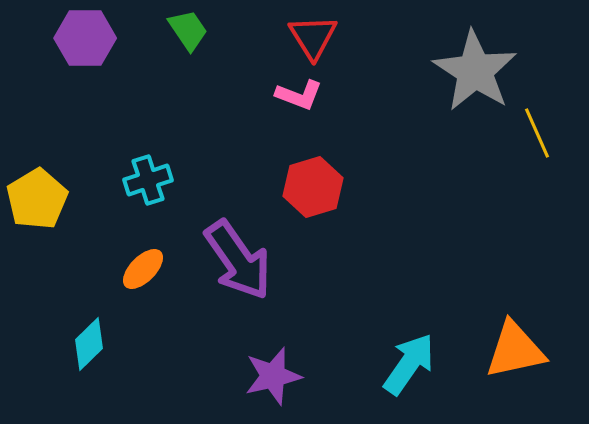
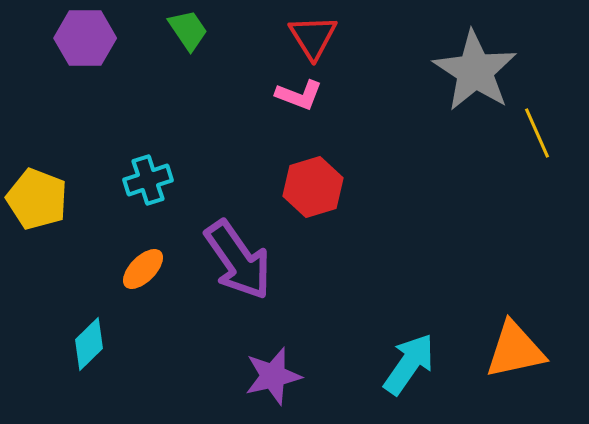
yellow pentagon: rotated 20 degrees counterclockwise
